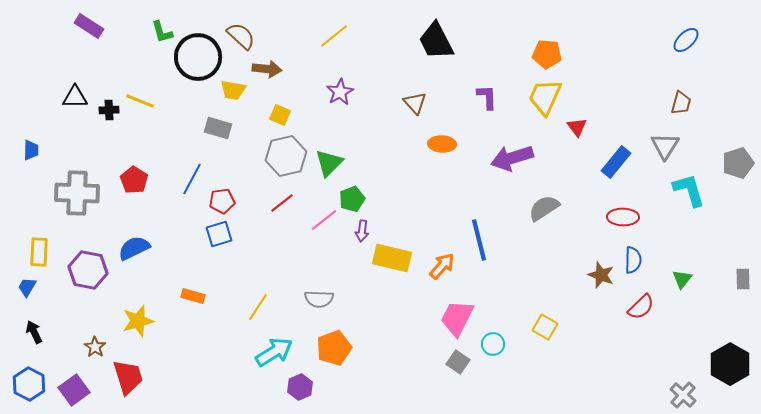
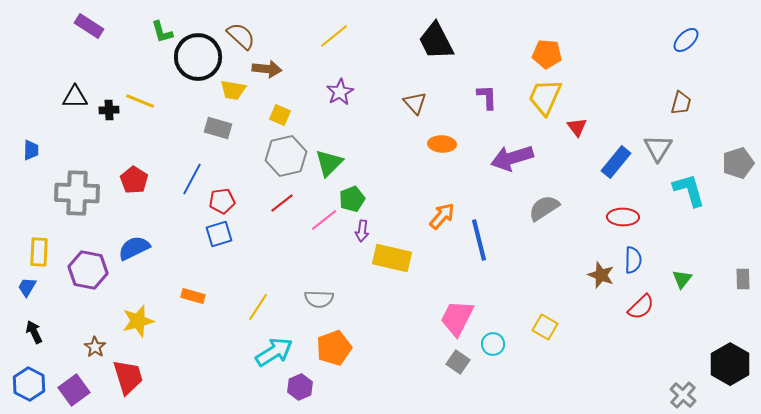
gray triangle at (665, 146): moved 7 px left, 2 px down
orange arrow at (442, 266): moved 50 px up
